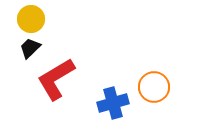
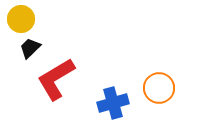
yellow circle: moved 10 px left
orange circle: moved 5 px right, 1 px down
